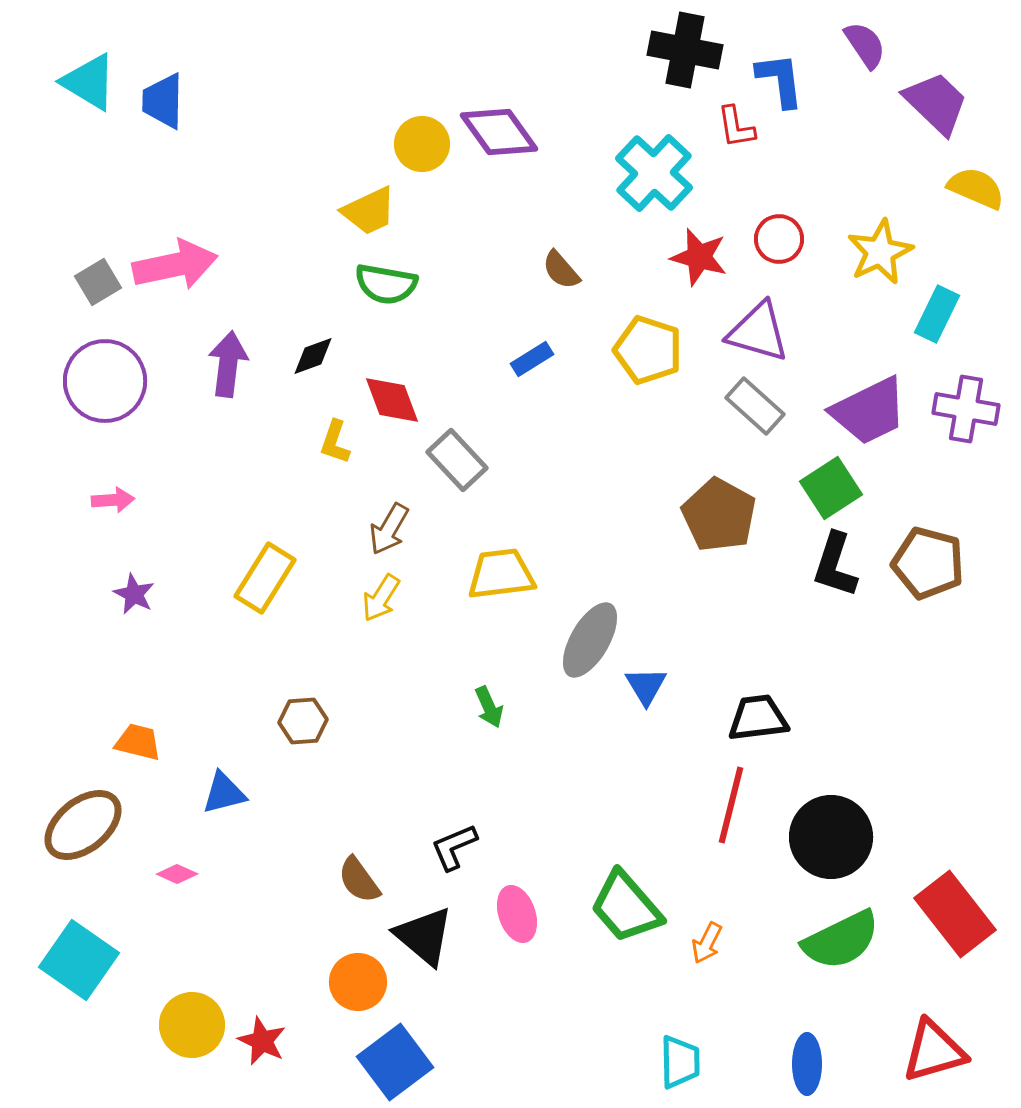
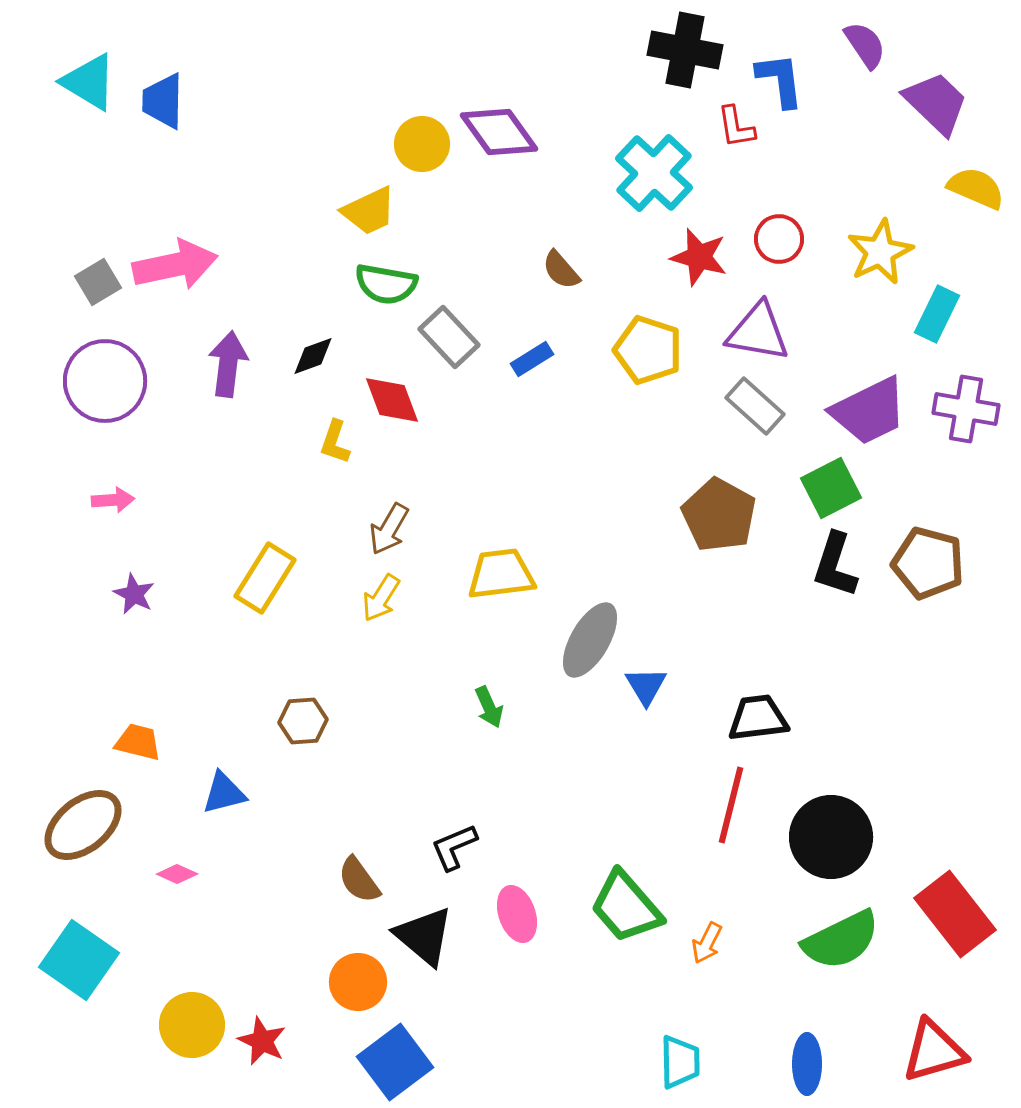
purple triangle at (758, 332): rotated 6 degrees counterclockwise
gray rectangle at (457, 460): moved 8 px left, 123 px up
green square at (831, 488): rotated 6 degrees clockwise
